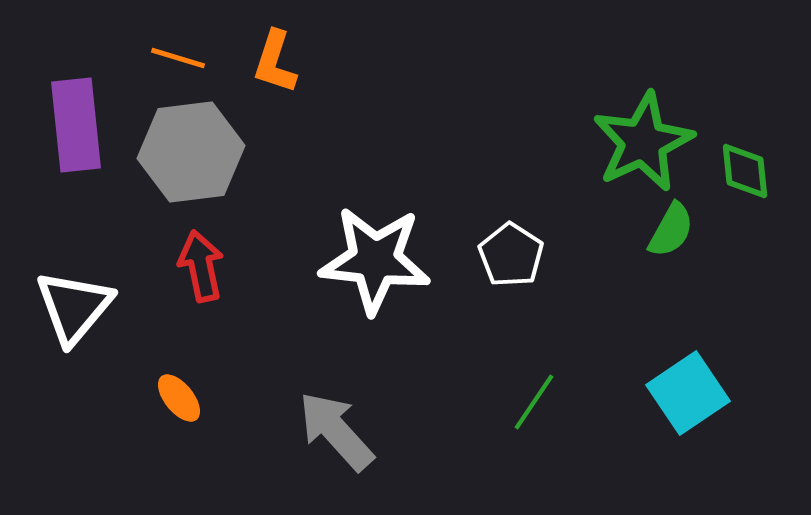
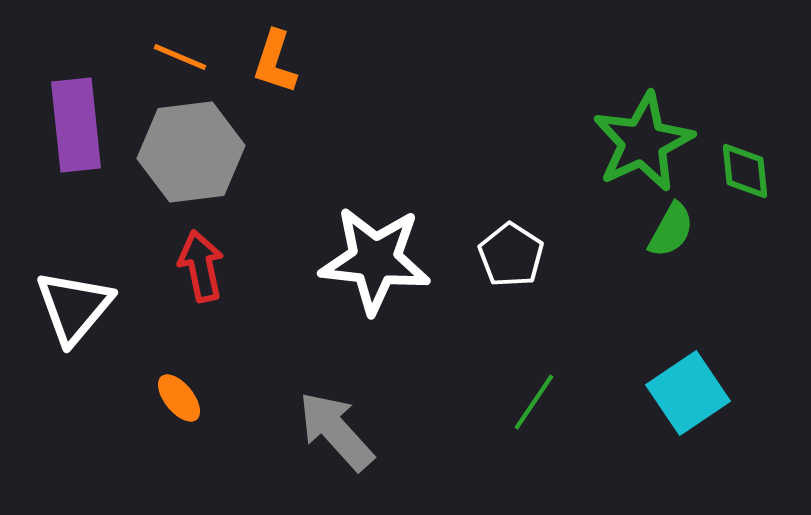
orange line: moved 2 px right, 1 px up; rotated 6 degrees clockwise
